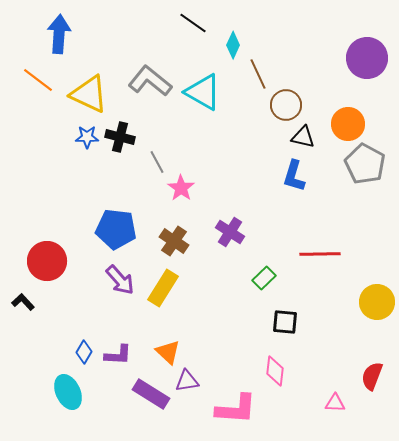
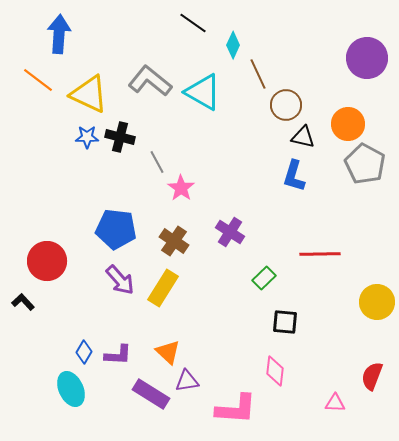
cyan ellipse: moved 3 px right, 3 px up
